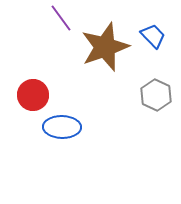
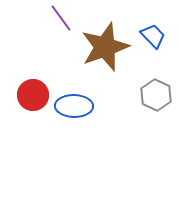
blue ellipse: moved 12 px right, 21 px up
